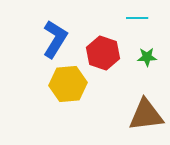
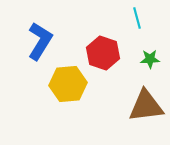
cyan line: rotated 75 degrees clockwise
blue L-shape: moved 15 px left, 2 px down
green star: moved 3 px right, 2 px down
brown triangle: moved 9 px up
